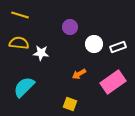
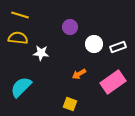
yellow semicircle: moved 1 px left, 5 px up
cyan semicircle: moved 3 px left
